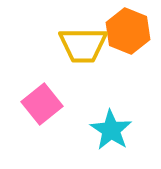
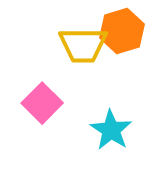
orange hexagon: moved 6 px left; rotated 21 degrees clockwise
pink square: moved 1 px up; rotated 6 degrees counterclockwise
